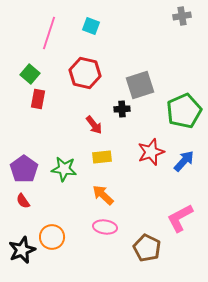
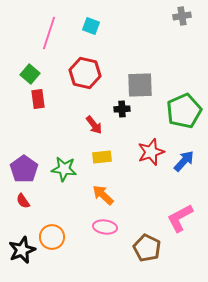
gray square: rotated 16 degrees clockwise
red rectangle: rotated 18 degrees counterclockwise
